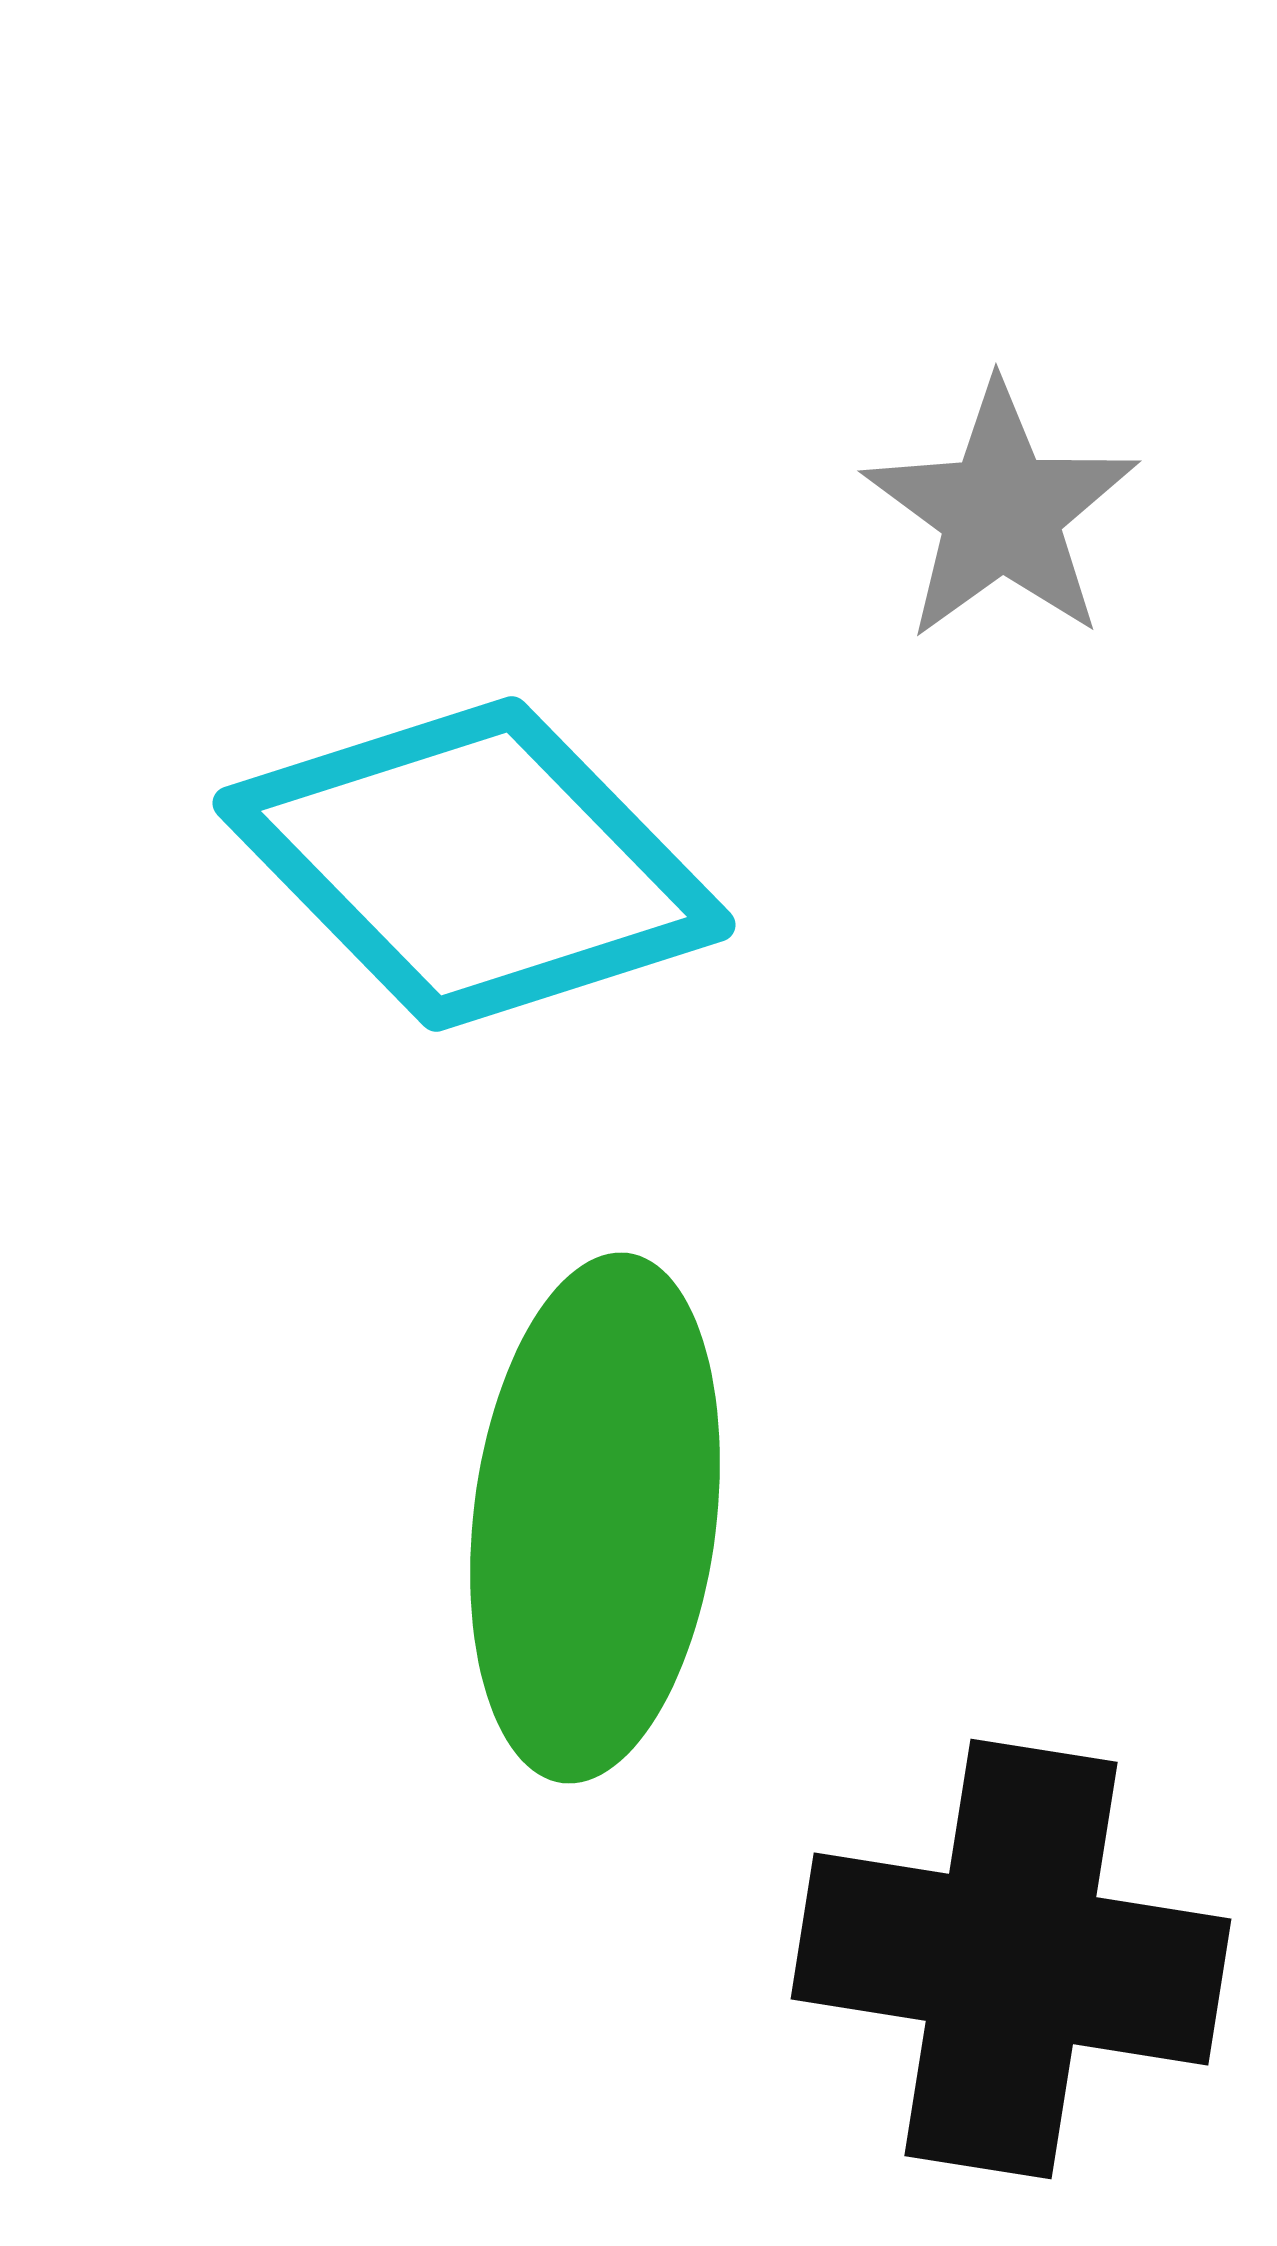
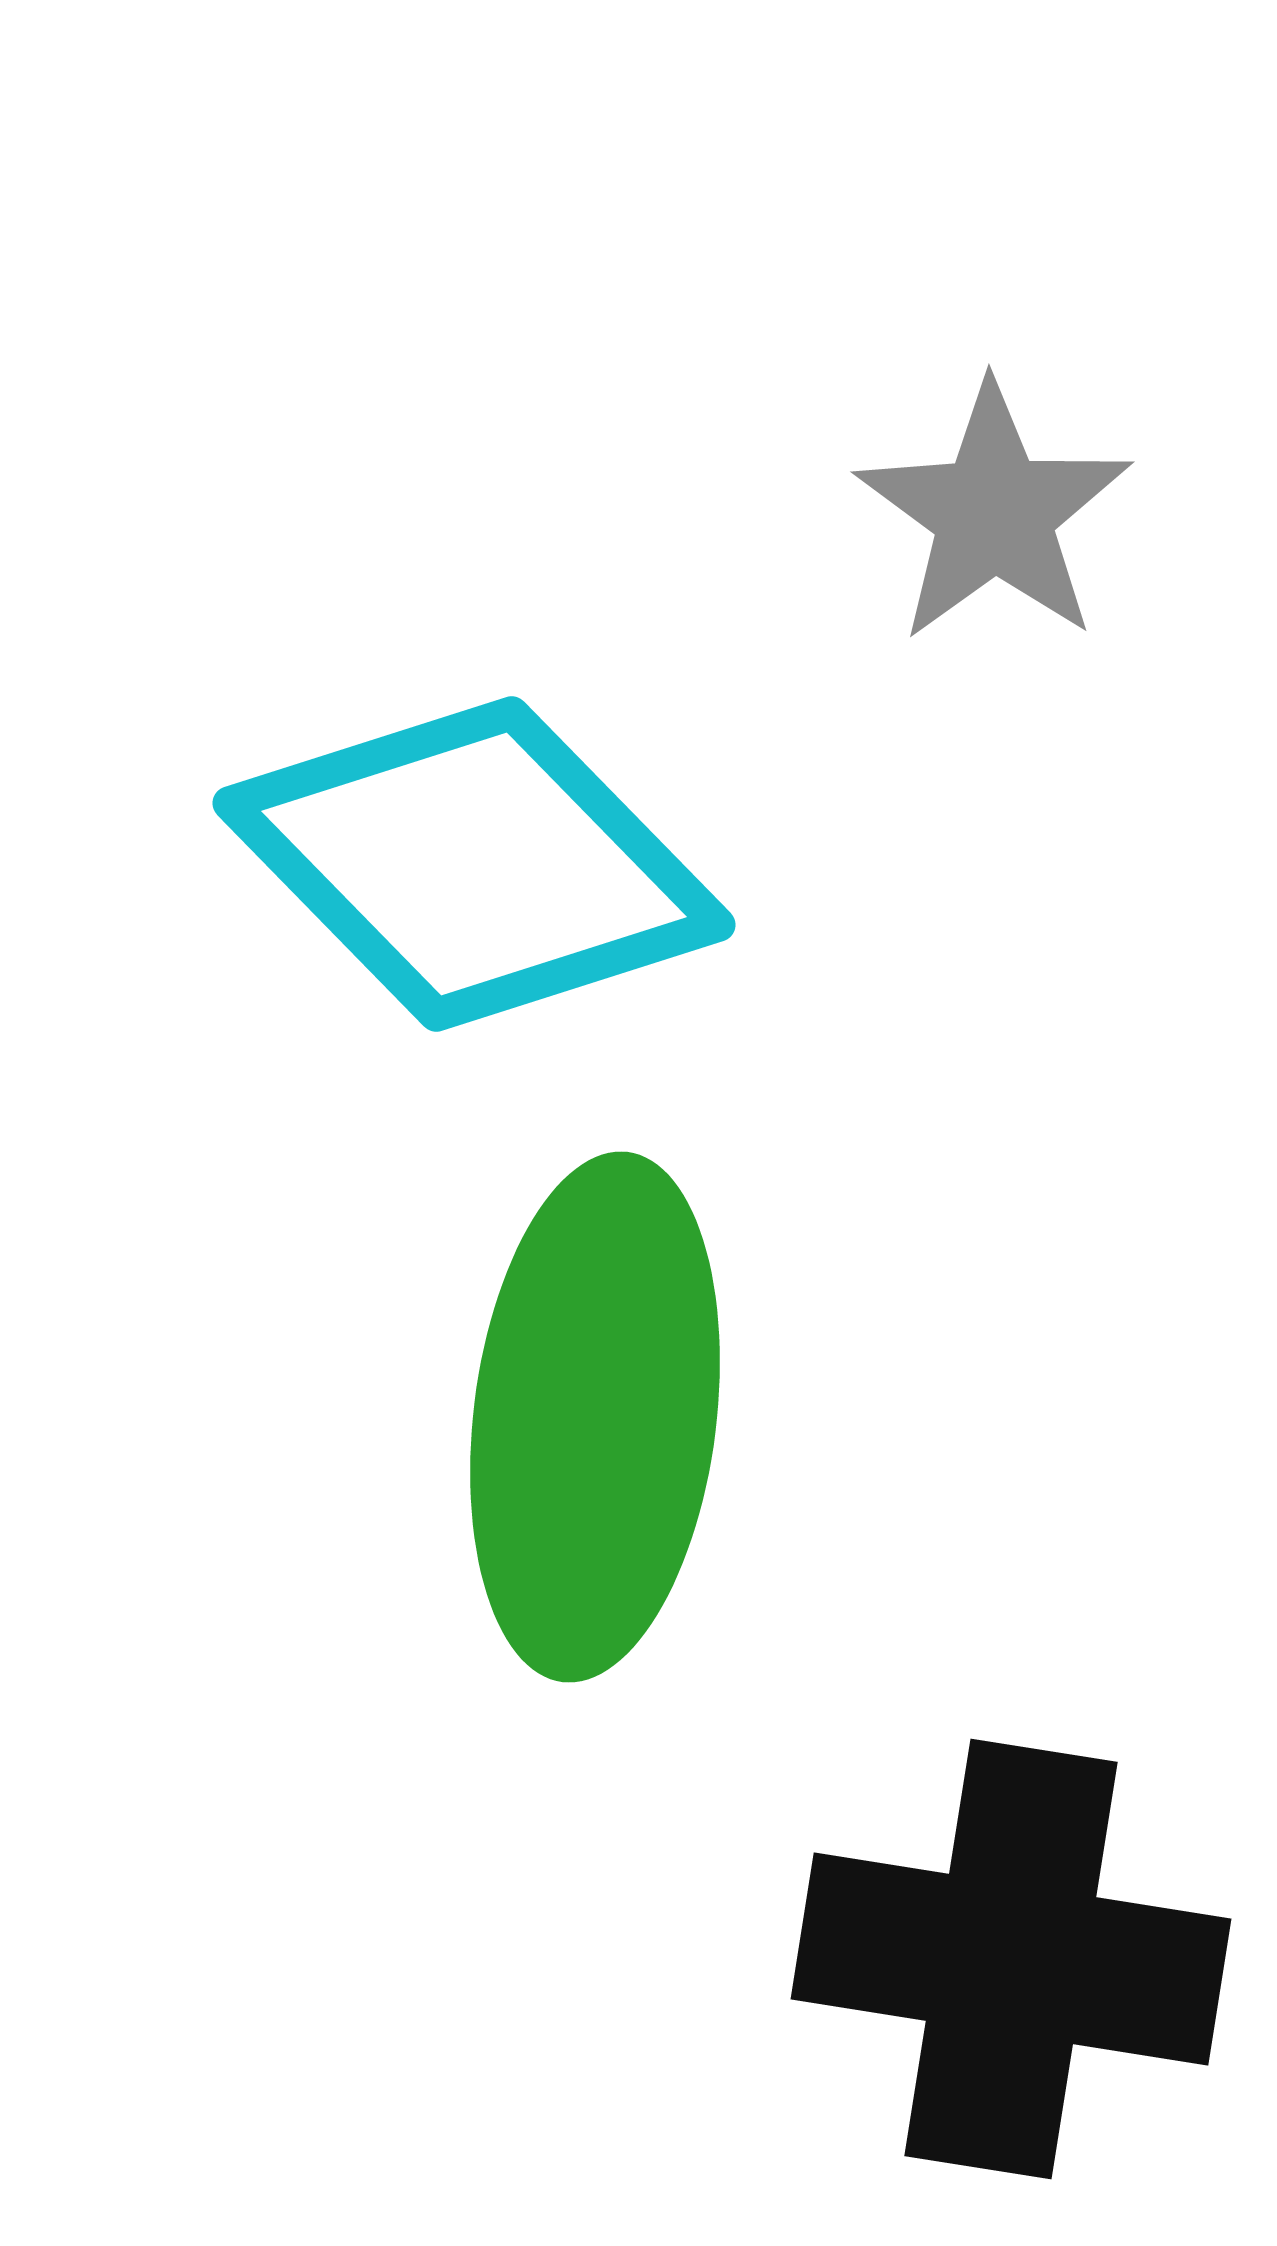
gray star: moved 7 px left, 1 px down
green ellipse: moved 101 px up
